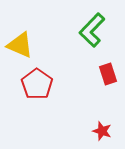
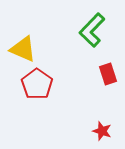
yellow triangle: moved 3 px right, 4 px down
